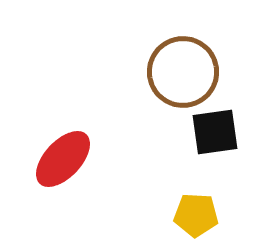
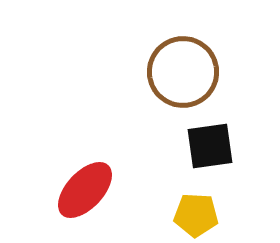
black square: moved 5 px left, 14 px down
red ellipse: moved 22 px right, 31 px down
